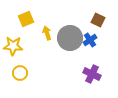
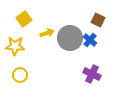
yellow square: moved 2 px left; rotated 14 degrees counterclockwise
yellow arrow: rotated 88 degrees clockwise
blue cross: rotated 16 degrees counterclockwise
yellow star: moved 2 px right
yellow circle: moved 2 px down
